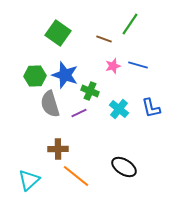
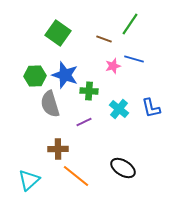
blue line: moved 4 px left, 6 px up
green cross: moved 1 px left; rotated 18 degrees counterclockwise
purple line: moved 5 px right, 9 px down
black ellipse: moved 1 px left, 1 px down
